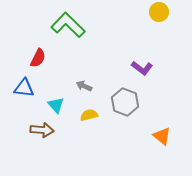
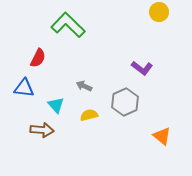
gray hexagon: rotated 16 degrees clockwise
